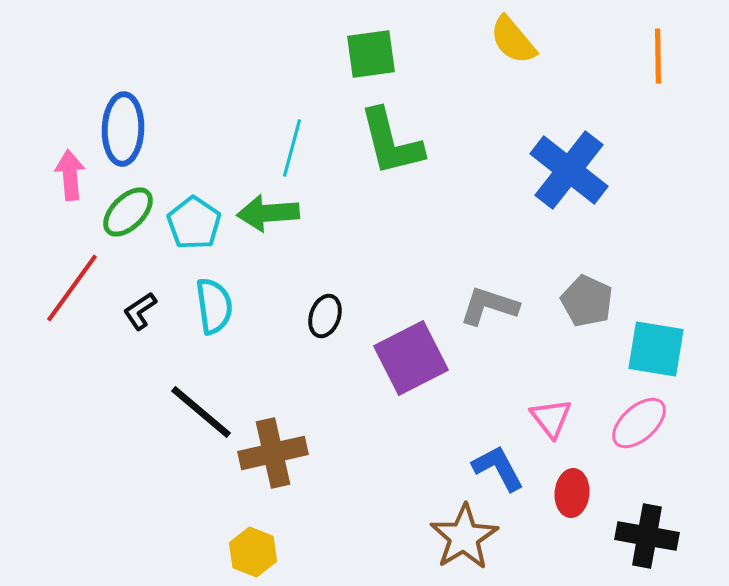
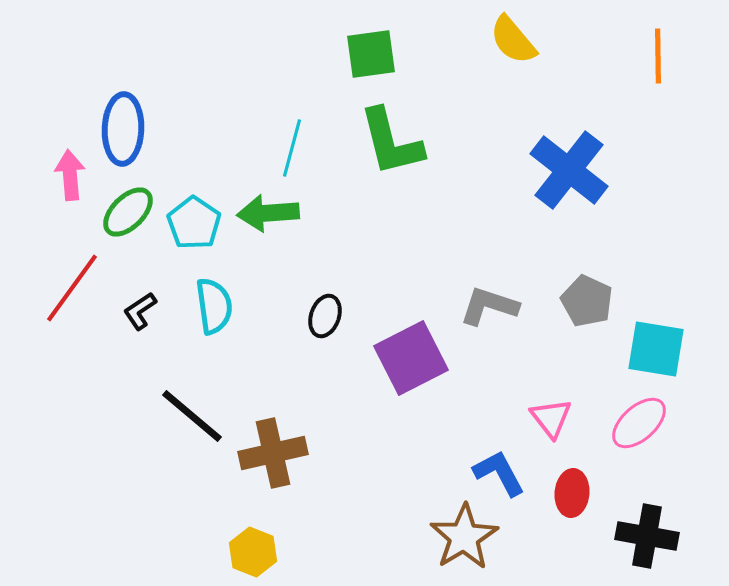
black line: moved 9 px left, 4 px down
blue L-shape: moved 1 px right, 5 px down
